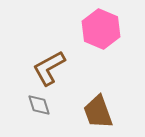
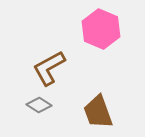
gray diamond: rotated 40 degrees counterclockwise
